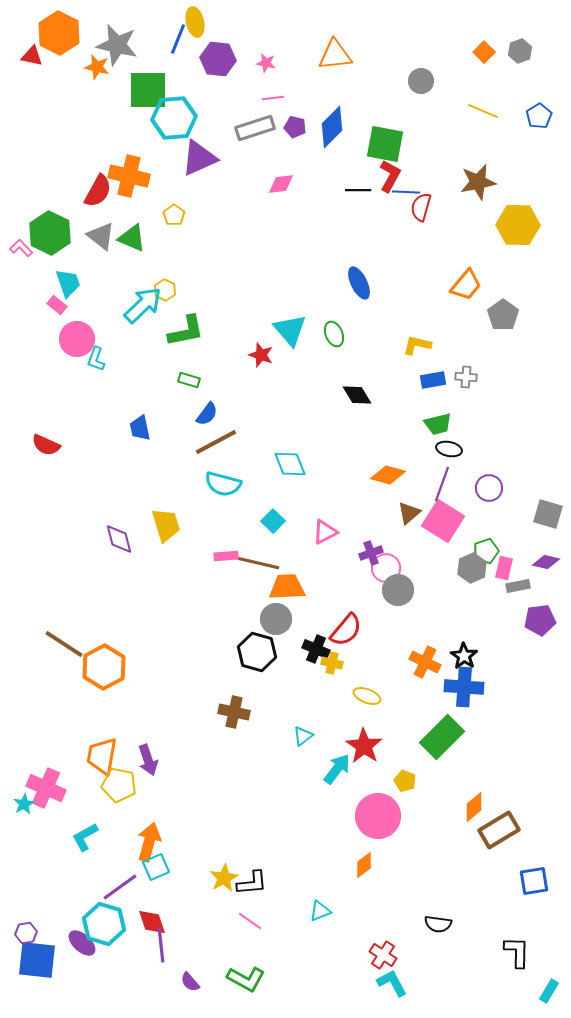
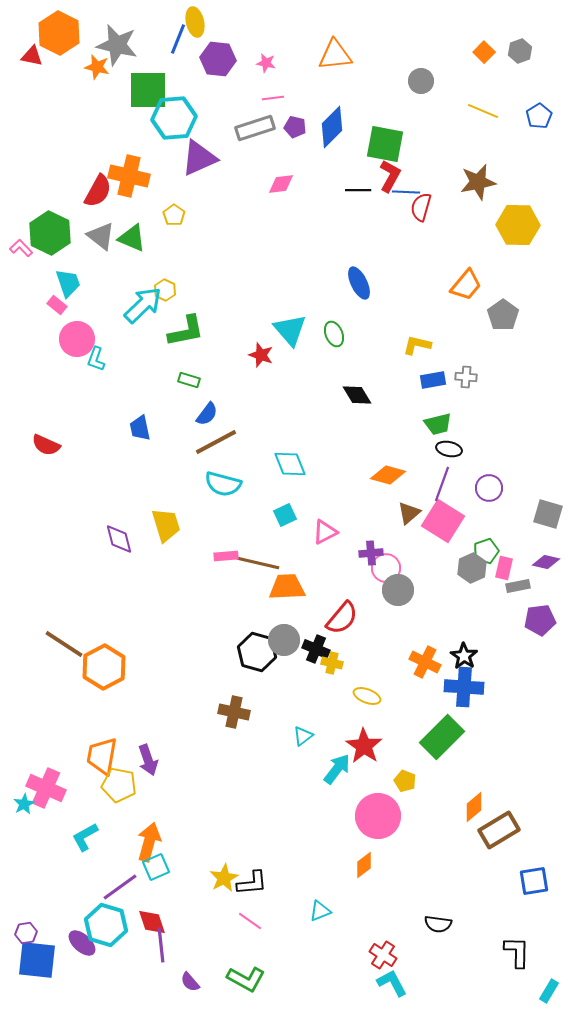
cyan square at (273, 521): moved 12 px right, 6 px up; rotated 20 degrees clockwise
purple cross at (371, 553): rotated 15 degrees clockwise
gray circle at (276, 619): moved 8 px right, 21 px down
red semicircle at (346, 630): moved 4 px left, 12 px up
cyan hexagon at (104, 924): moved 2 px right, 1 px down
